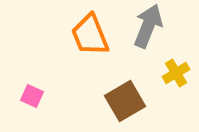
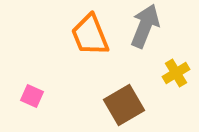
gray arrow: moved 3 px left
brown square: moved 1 px left, 4 px down
